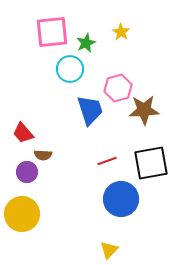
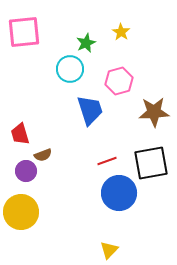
pink square: moved 28 px left
pink hexagon: moved 1 px right, 7 px up
brown star: moved 10 px right, 2 px down
red trapezoid: moved 3 px left, 1 px down; rotated 25 degrees clockwise
brown semicircle: rotated 24 degrees counterclockwise
purple circle: moved 1 px left, 1 px up
blue circle: moved 2 px left, 6 px up
yellow circle: moved 1 px left, 2 px up
